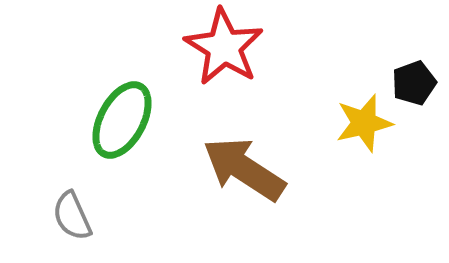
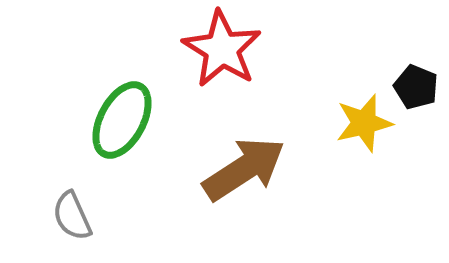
red star: moved 2 px left, 2 px down
black pentagon: moved 2 px right, 4 px down; rotated 30 degrees counterclockwise
brown arrow: rotated 114 degrees clockwise
